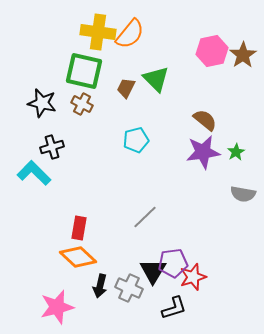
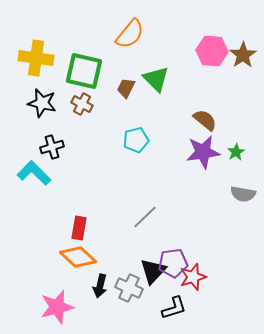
yellow cross: moved 62 px left, 26 px down
pink hexagon: rotated 16 degrees clockwise
black triangle: rotated 12 degrees clockwise
